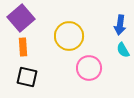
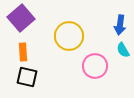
orange rectangle: moved 5 px down
pink circle: moved 6 px right, 2 px up
